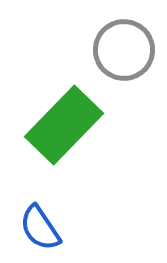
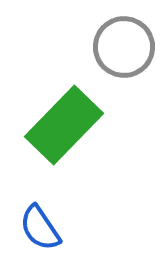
gray circle: moved 3 px up
